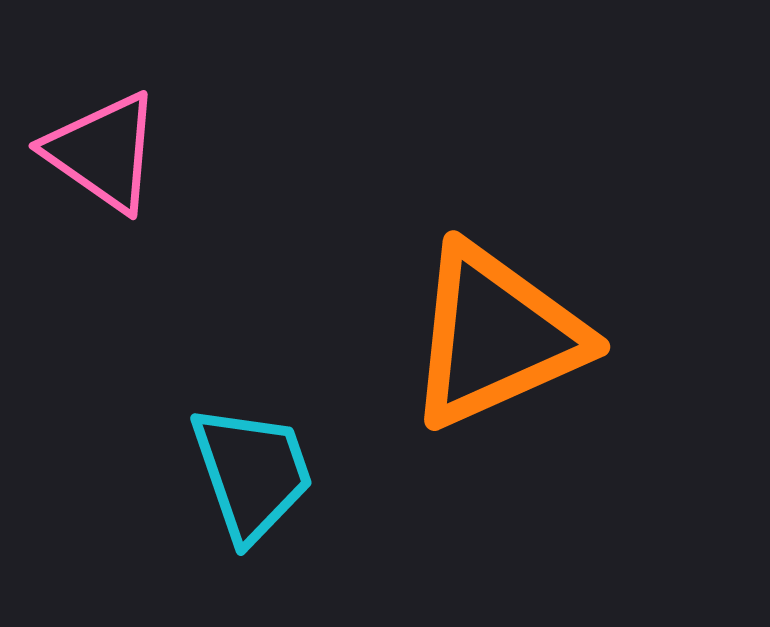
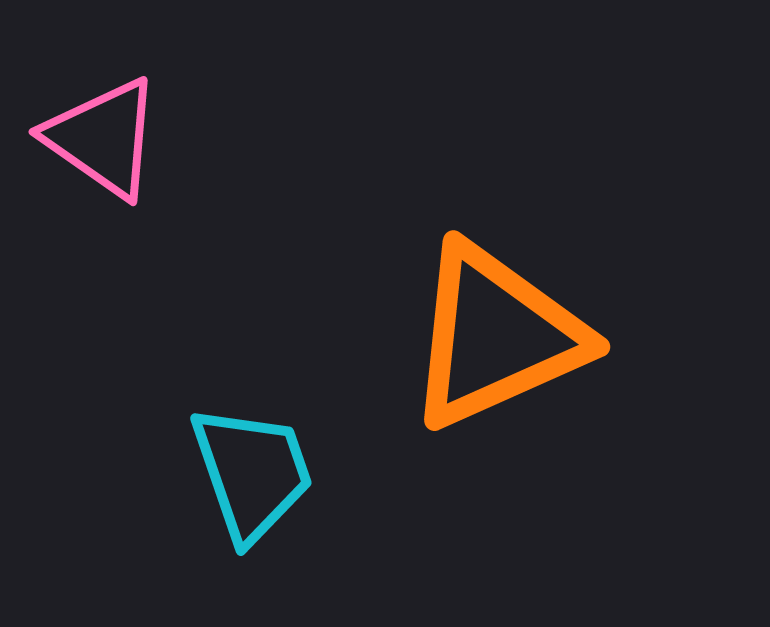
pink triangle: moved 14 px up
